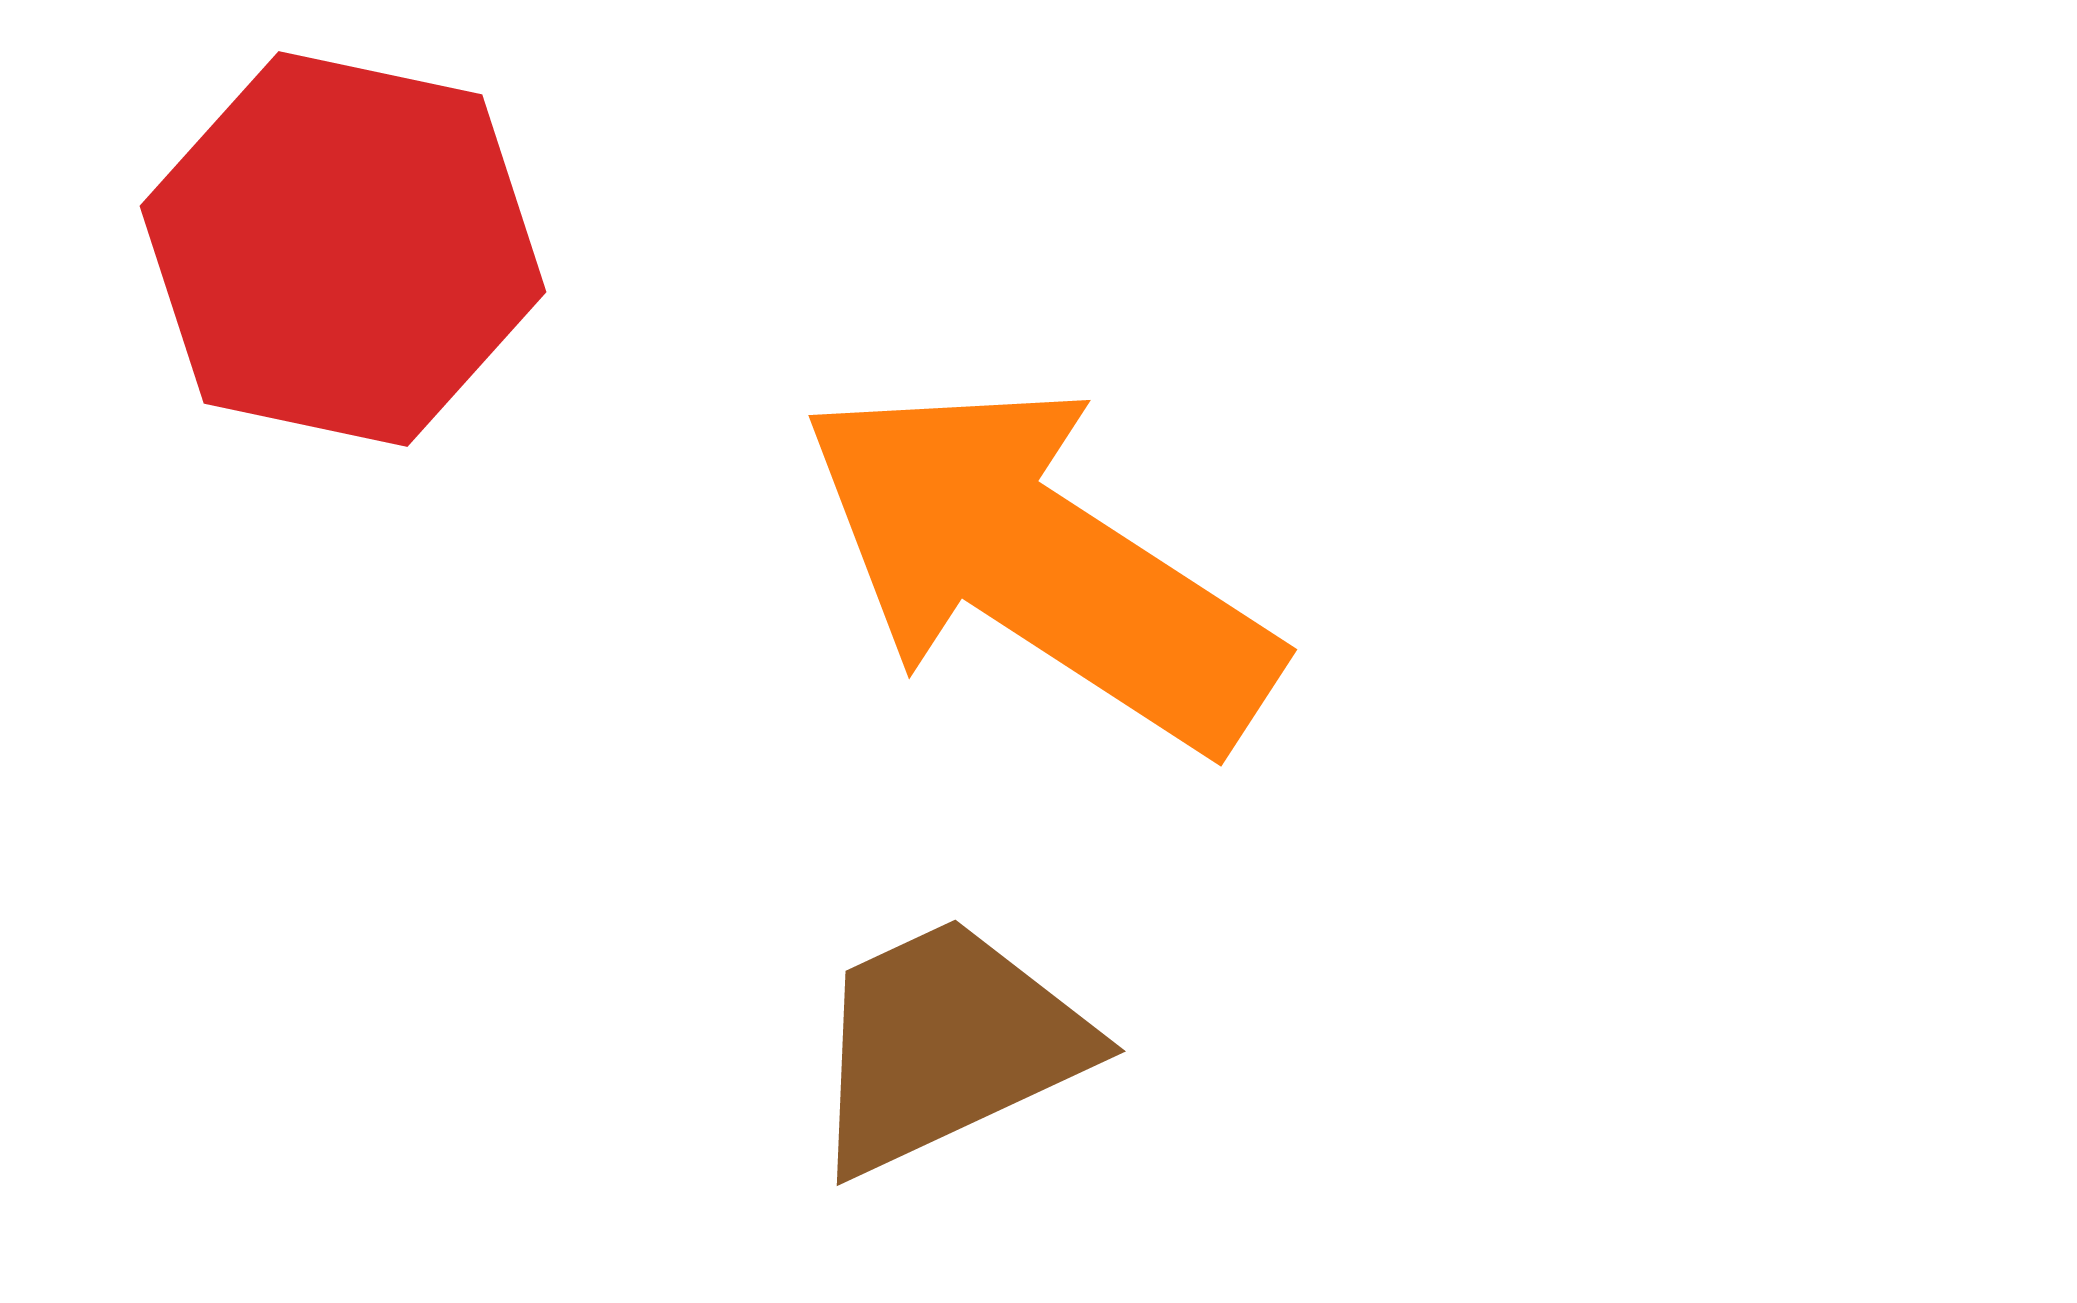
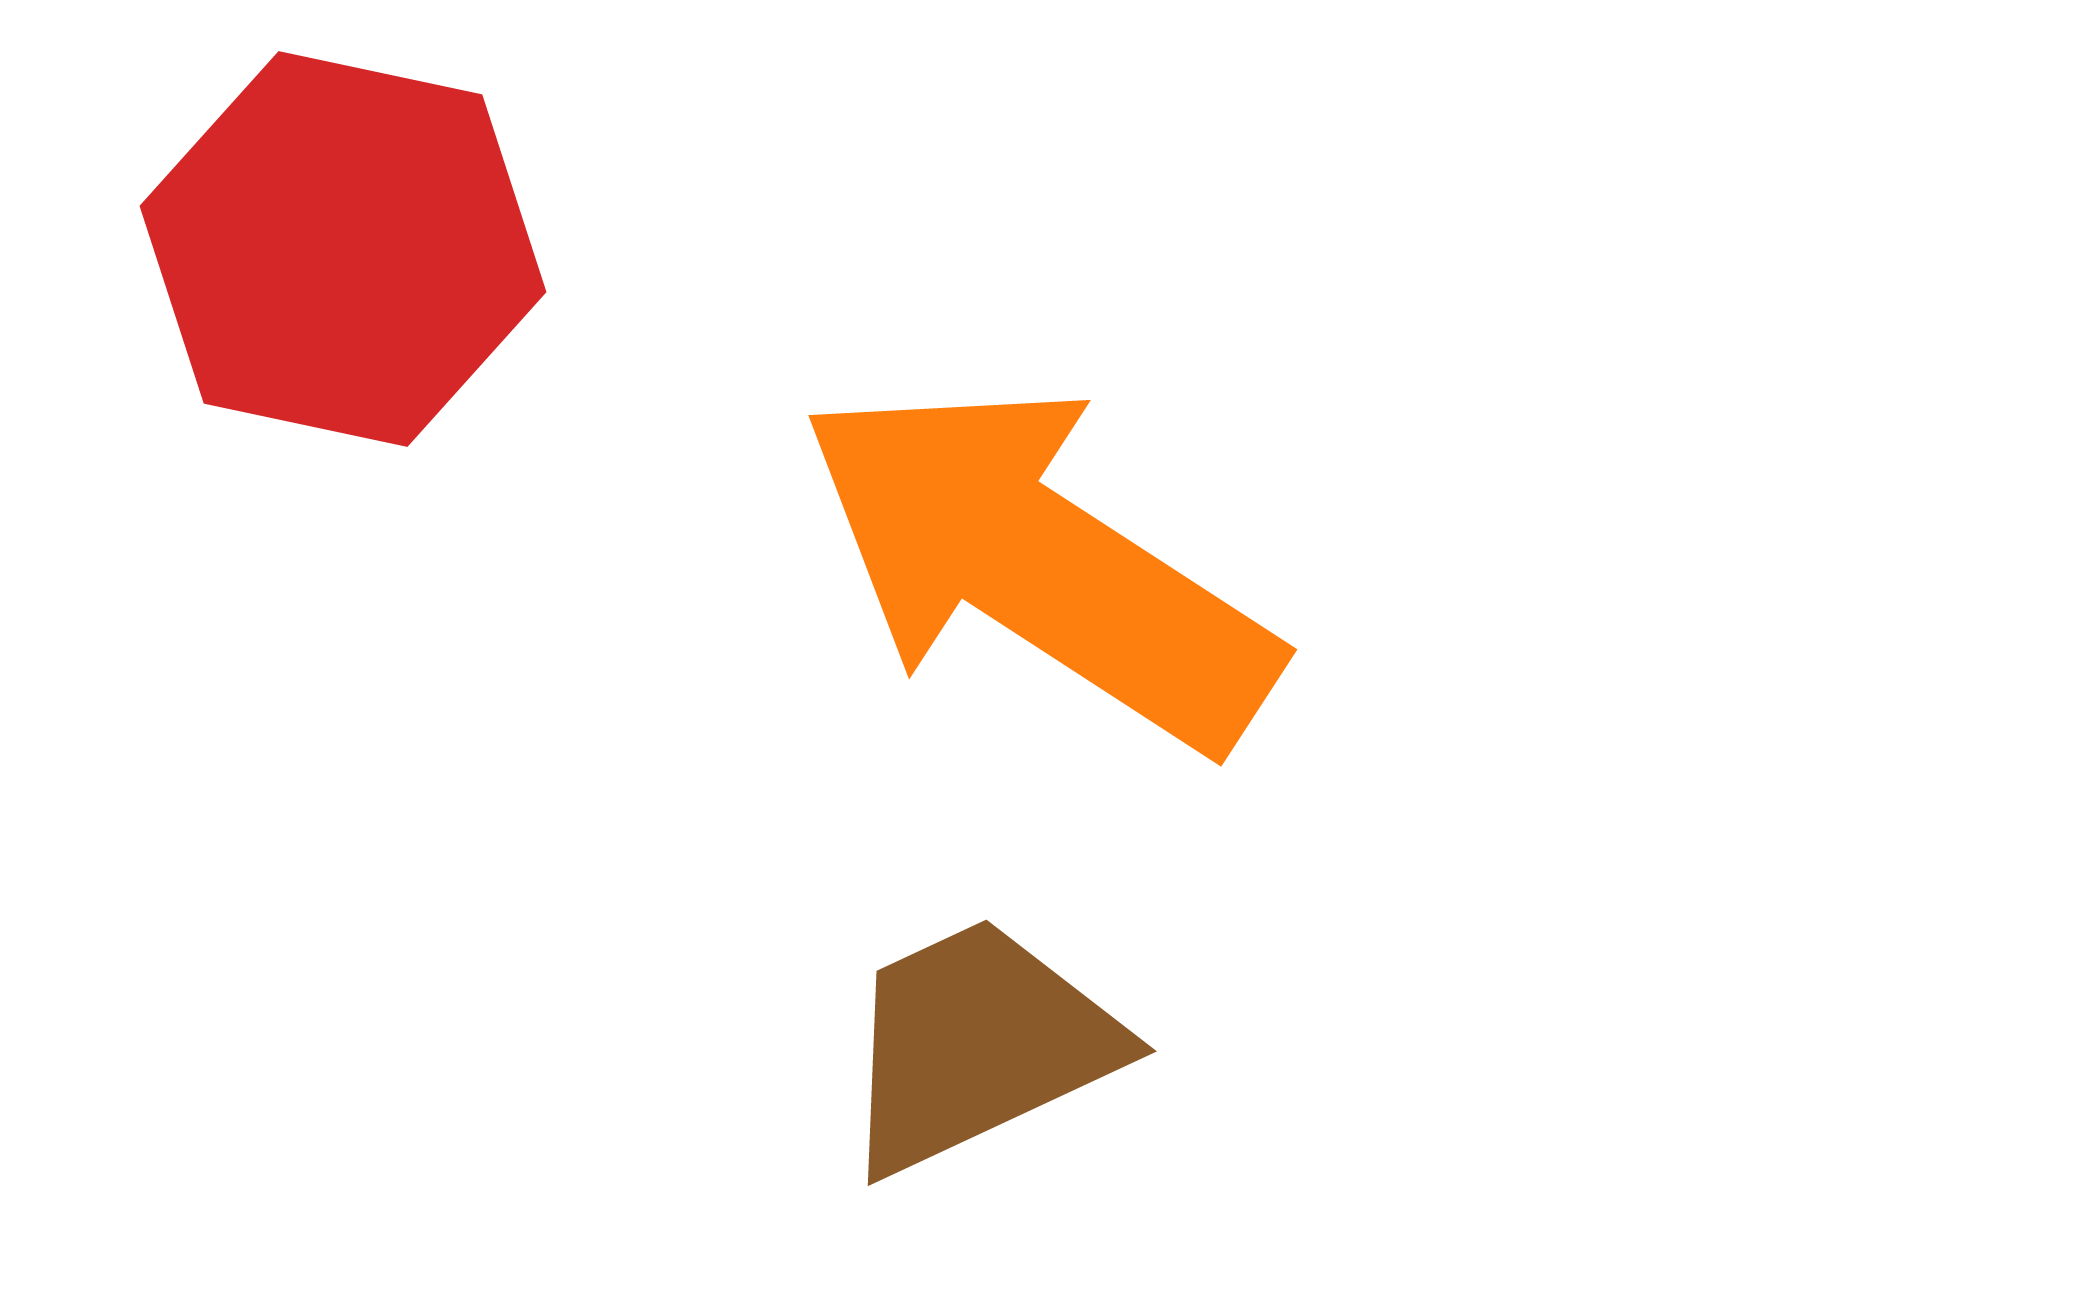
brown trapezoid: moved 31 px right
